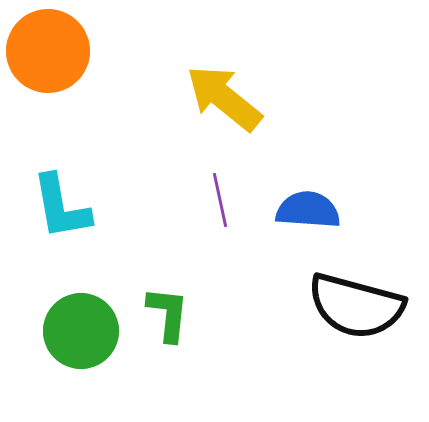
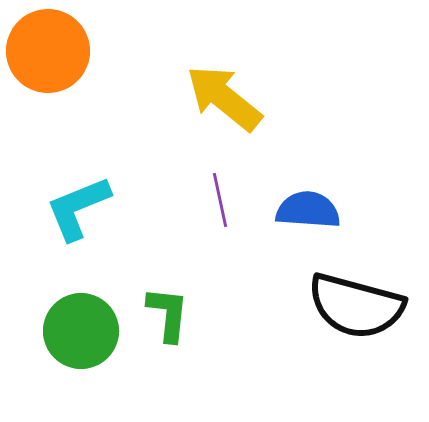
cyan L-shape: moved 17 px right, 1 px down; rotated 78 degrees clockwise
